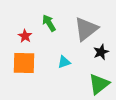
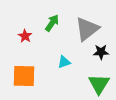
green arrow: moved 3 px right; rotated 66 degrees clockwise
gray triangle: moved 1 px right
black star: rotated 21 degrees clockwise
orange square: moved 13 px down
green triangle: rotated 20 degrees counterclockwise
